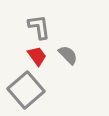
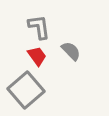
gray semicircle: moved 3 px right, 4 px up
